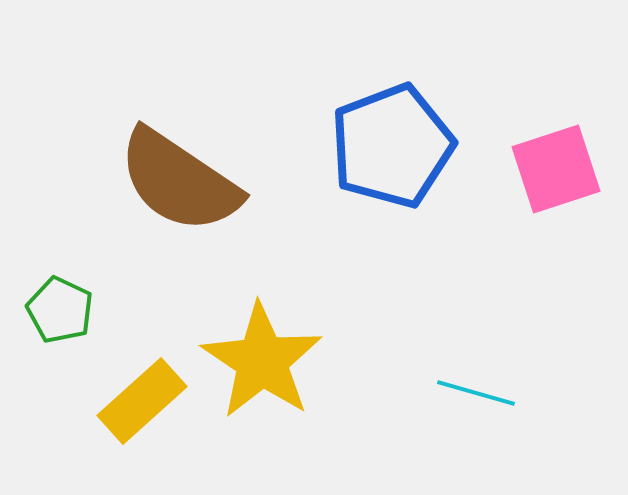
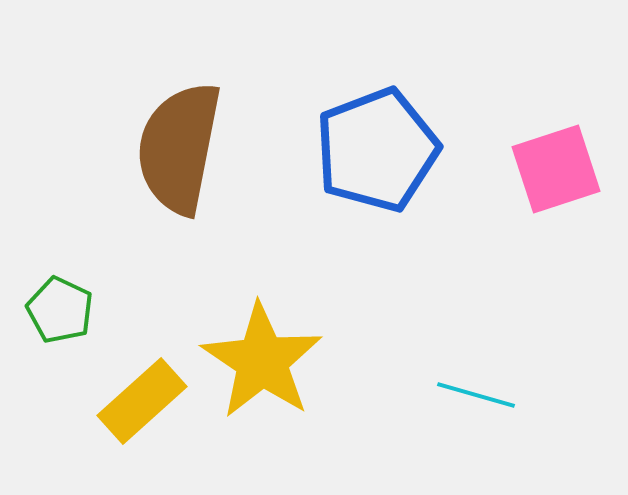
blue pentagon: moved 15 px left, 4 px down
brown semicircle: moved 33 px up; rotated 67 degrees clockwise
cyan line: moved 2 px down
